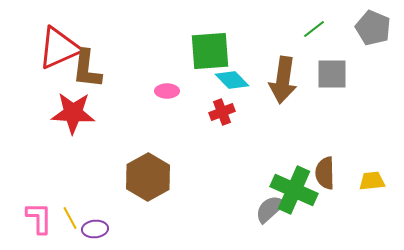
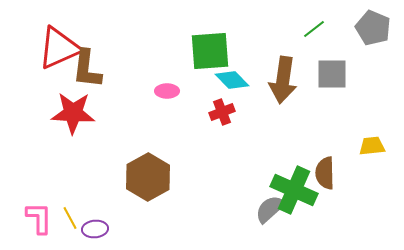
yellow trapezoid: moved 35 px up
